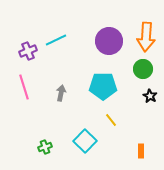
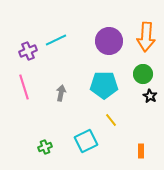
green circle: moved 5 px down
cyan pentagon: moved 1 px right, 1 px up
cyan square: moved 1 px right; rotated 20 degrees clockwise
